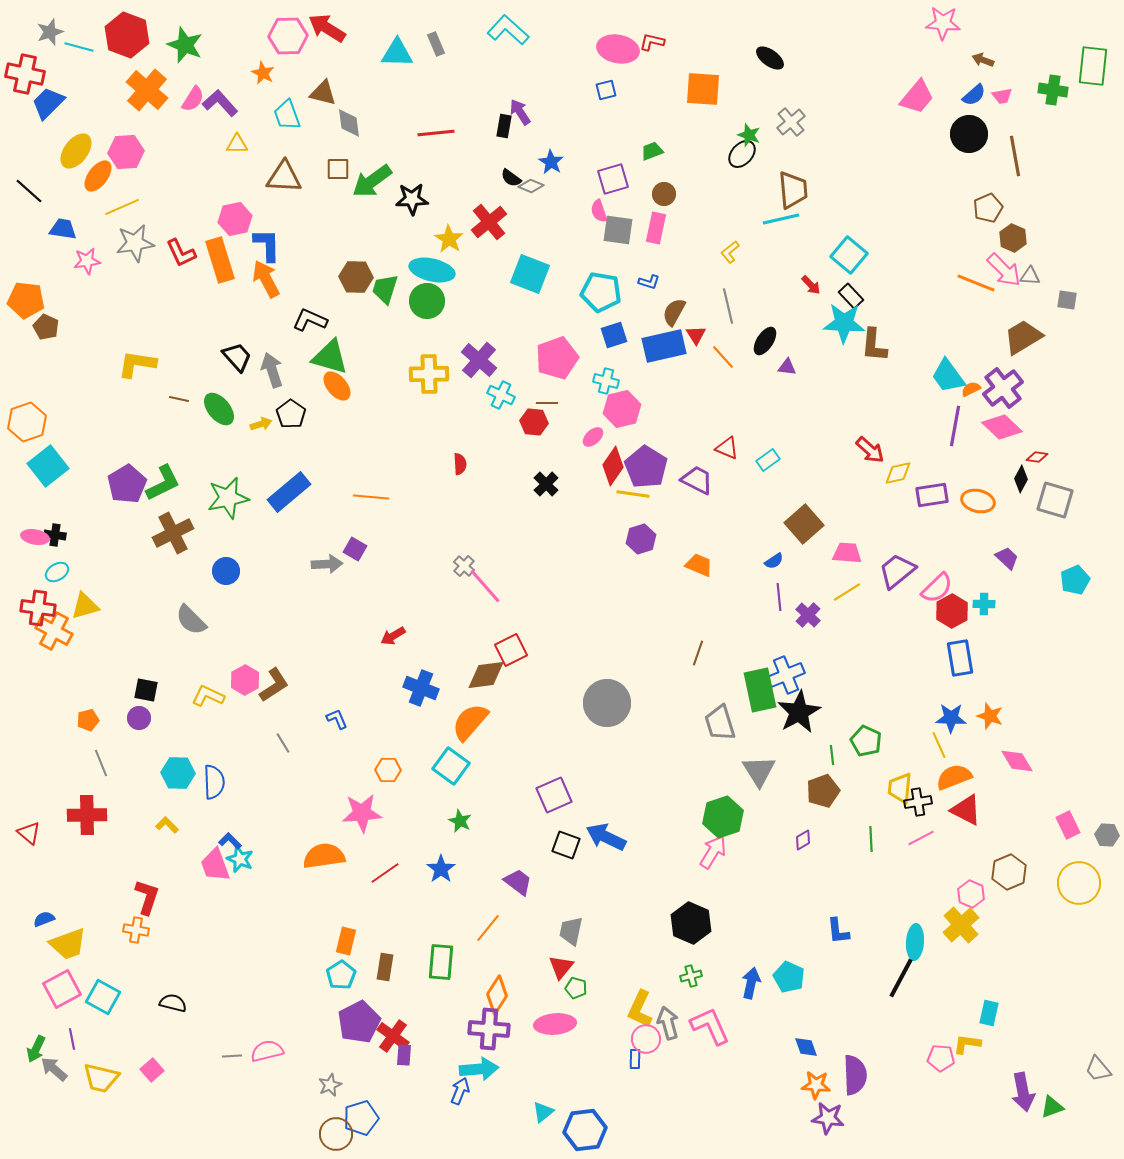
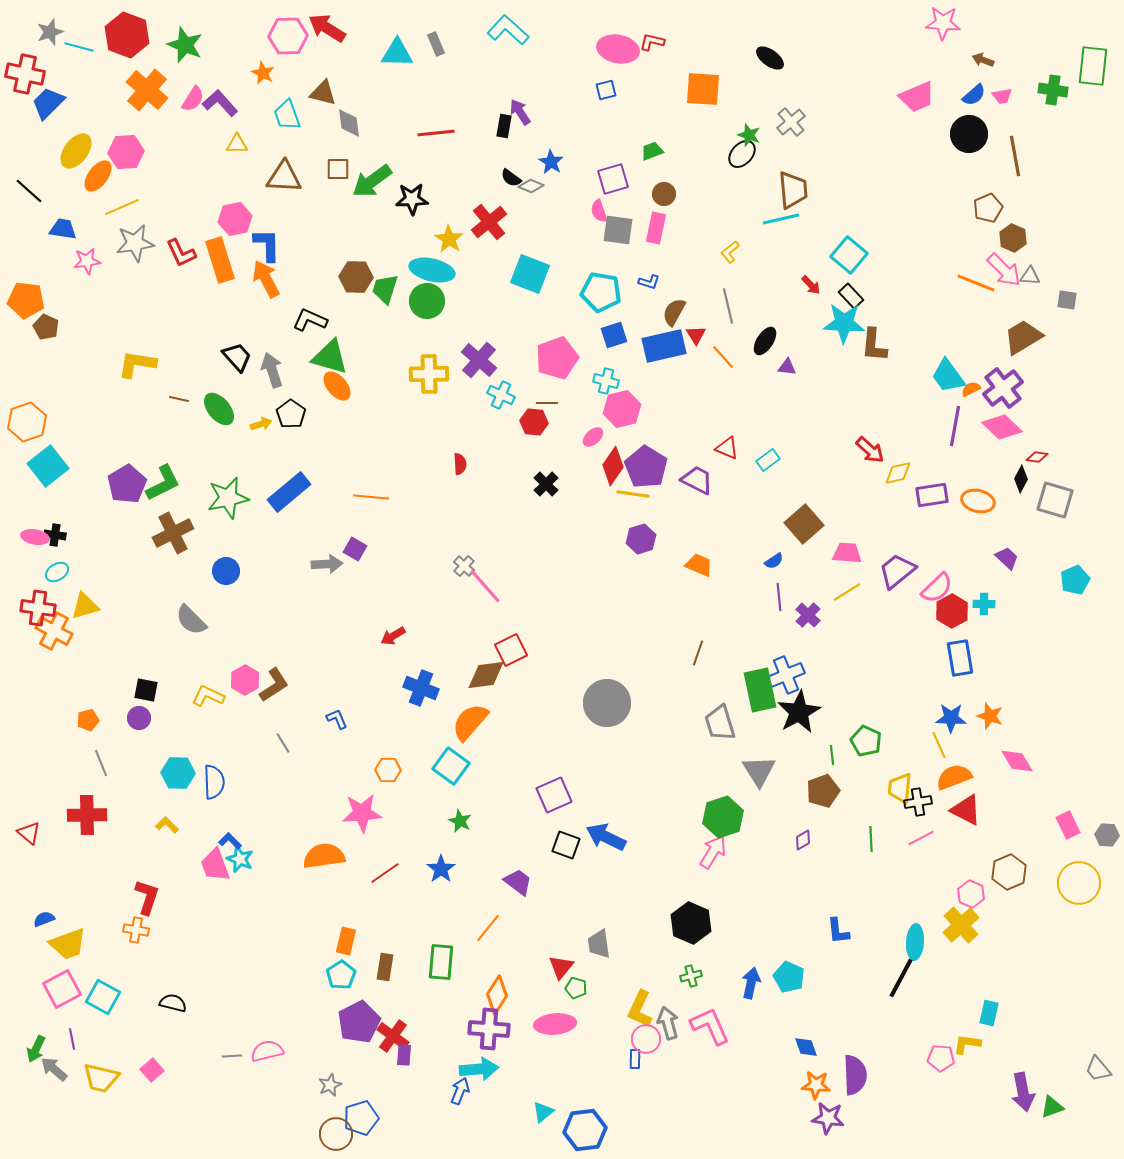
pink trapezoid at (917, 97): rotated 27 degrees clockwise
gray trapezoid at (571, 931): moved 28 px right, 13 px down; rotated 20 degrees counterclockwise
